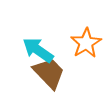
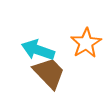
cyan arrow: rotated 16 degrees counterclockwise
